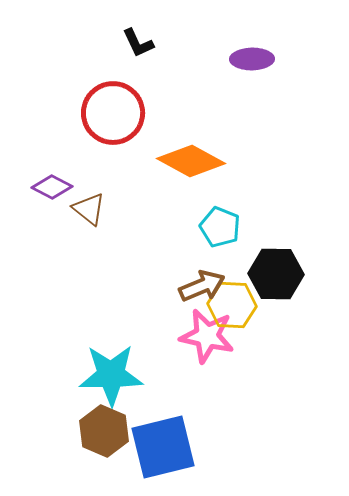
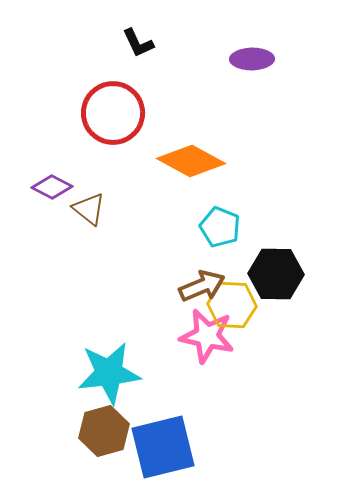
cyan star: moved 2 px left, 2 px up; rotated 6 degrees counterclockwise
brown hexagon: rotated 21 degrees clockwise
